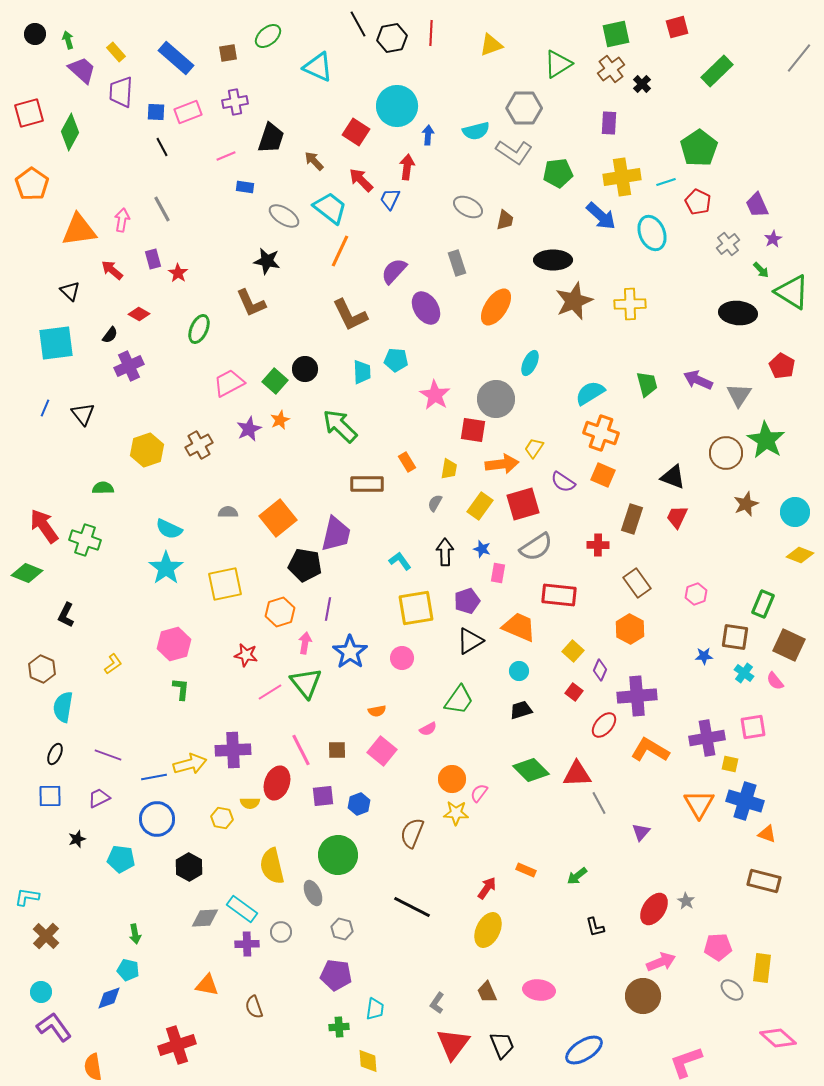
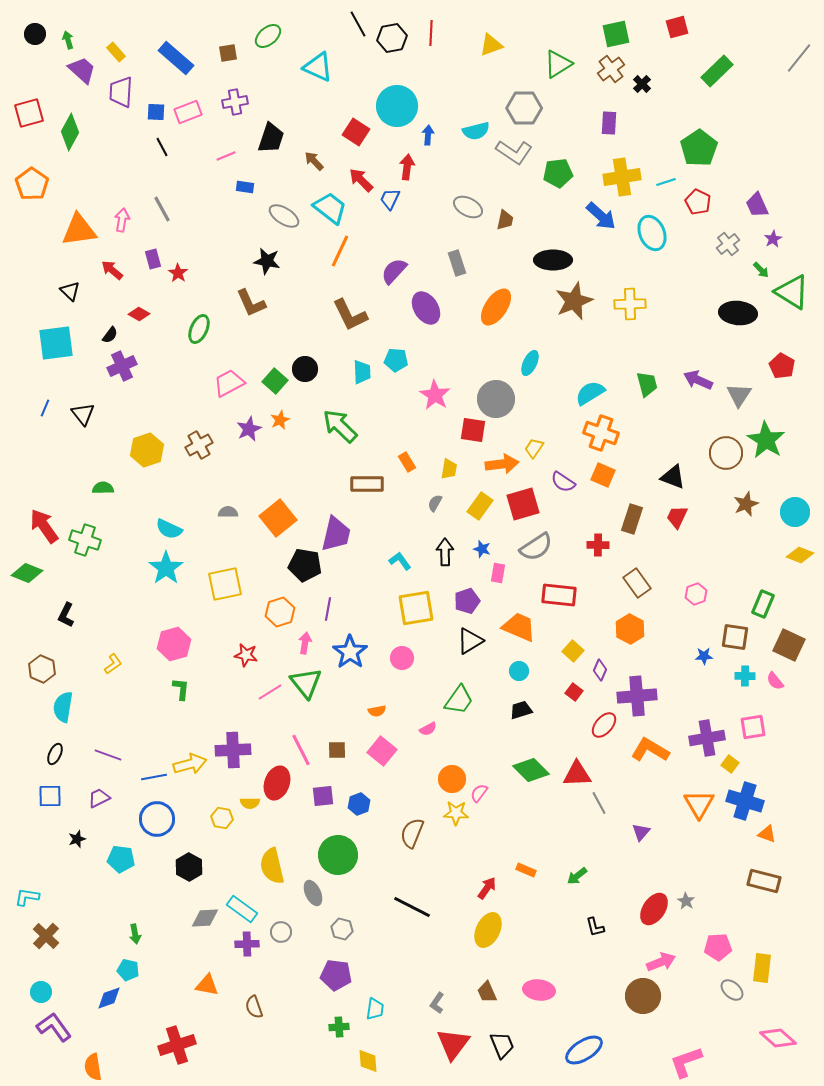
purple cross at (129, 366): moved 7 px left
cyan cross at (744, 673): moved 1 px right, 3 px down; rotated 36 degrees counterclockwise
yellow square at (730, 764): rotated 24 degrees clockwise
